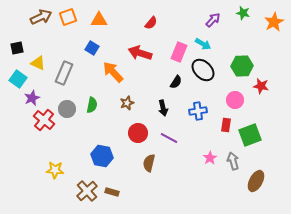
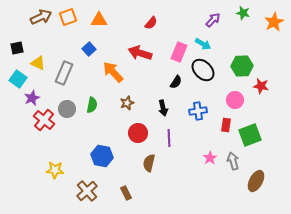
blue square: moved 3 px left, 1 px down; rotated 16 degrees clockwise
purple line: rotated 60 degrees clockwise
brown rectangle: moved 14 px right, 1 px down; rotated 48 degrees clockwise
